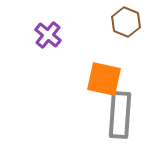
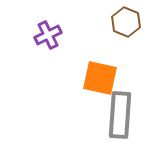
purple cross: rotated 24 degrees clockwise
orange square: moved 4 px left, 1 px up
